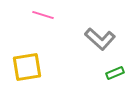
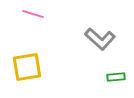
pink line: moved 10 px left, 1 px up
green rectangle: moved 1 px right, 4 px down; rotated 18 degrees clockwise
